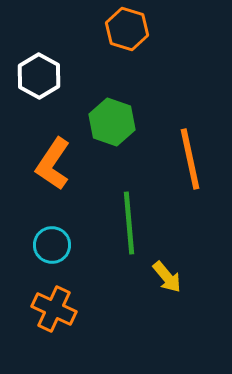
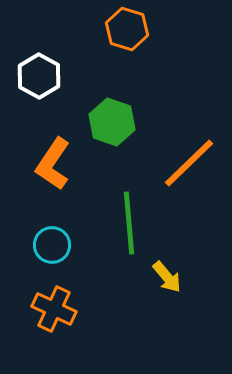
orange line: moved 1 px left, 4 px down; rotated 58 degrees clockwise
